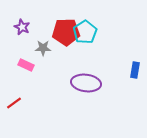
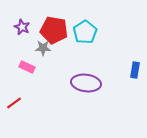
red pentagon: moved 12 px left, 2 px up; rotated 12 degrees clockwise
pink rectangle: moved 1 px right, 2 px down
